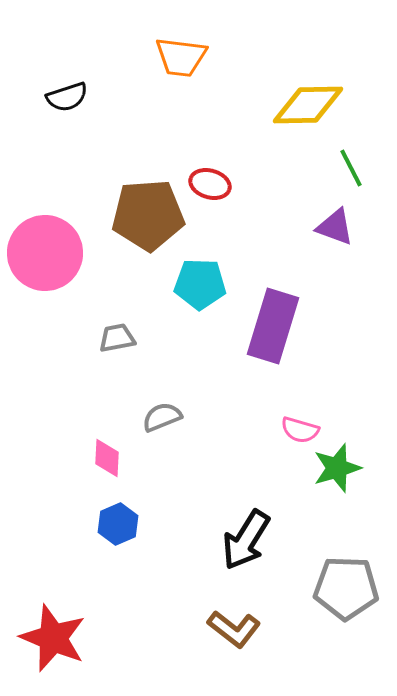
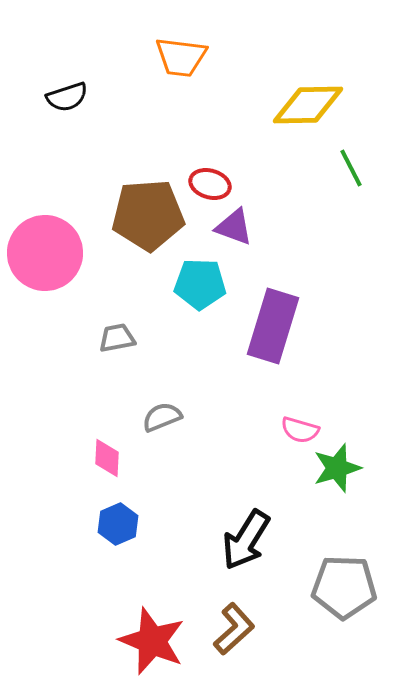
purple triangle: moved 101 px left
gray pentagon: moved 2 px left, 1 px up
brown L-shape: rotated 80 degrees counterclockwise
red star: moved 99 px right, 3 px down
